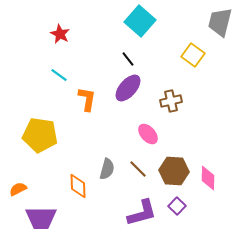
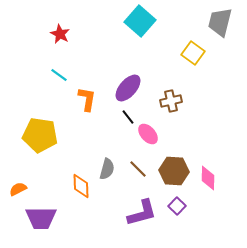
yellow square: moved 2 px up
black line: moved 58 px down
orange diamond: moved 3 px right
